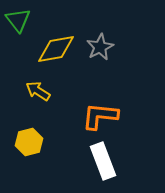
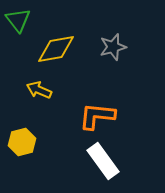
gray star: moved 13 px right; rotated 12 degrees clockwise
yellow arrow: moved 1 px right, 1 px up; rotated 10 degrees counterclockwise
orange L-shape: moved 3 px left
yellow hexagon: moved 7 px left
white rectangle: rotated 15 degrees counterclockwise
